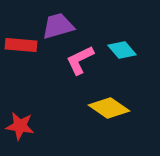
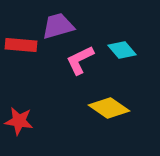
red star: moved 1 px left, 5 px up
